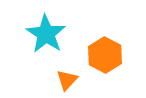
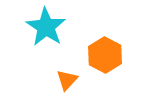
cyan star: moved 7 px up
